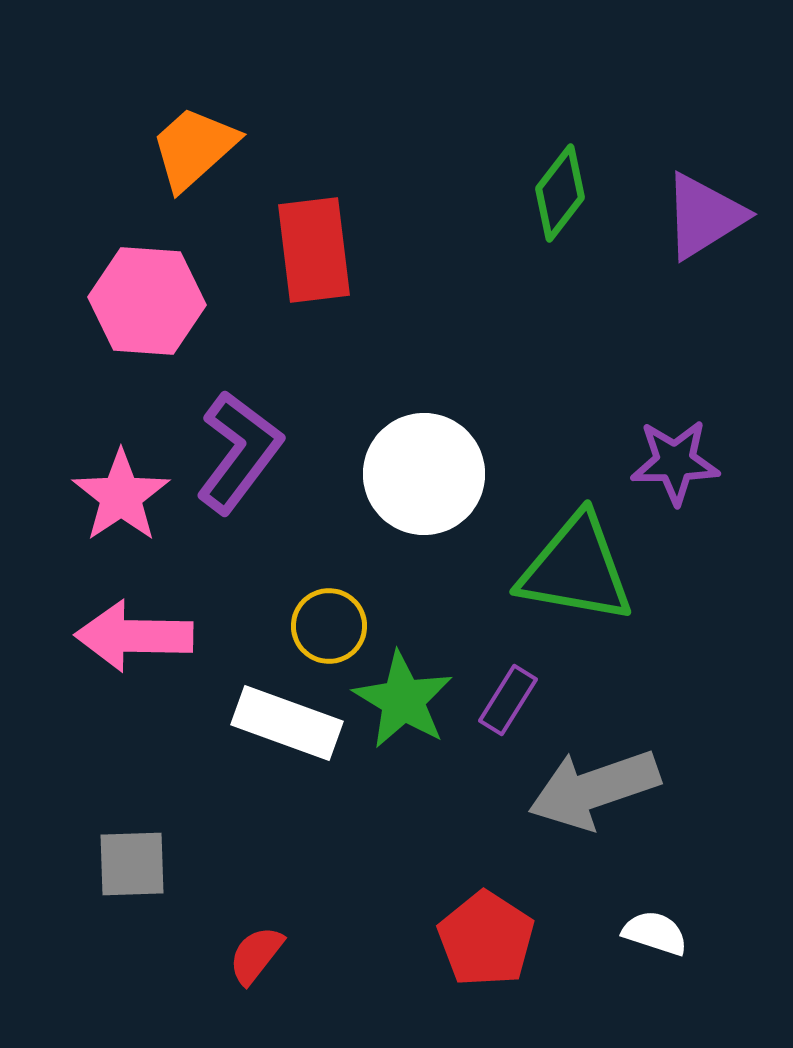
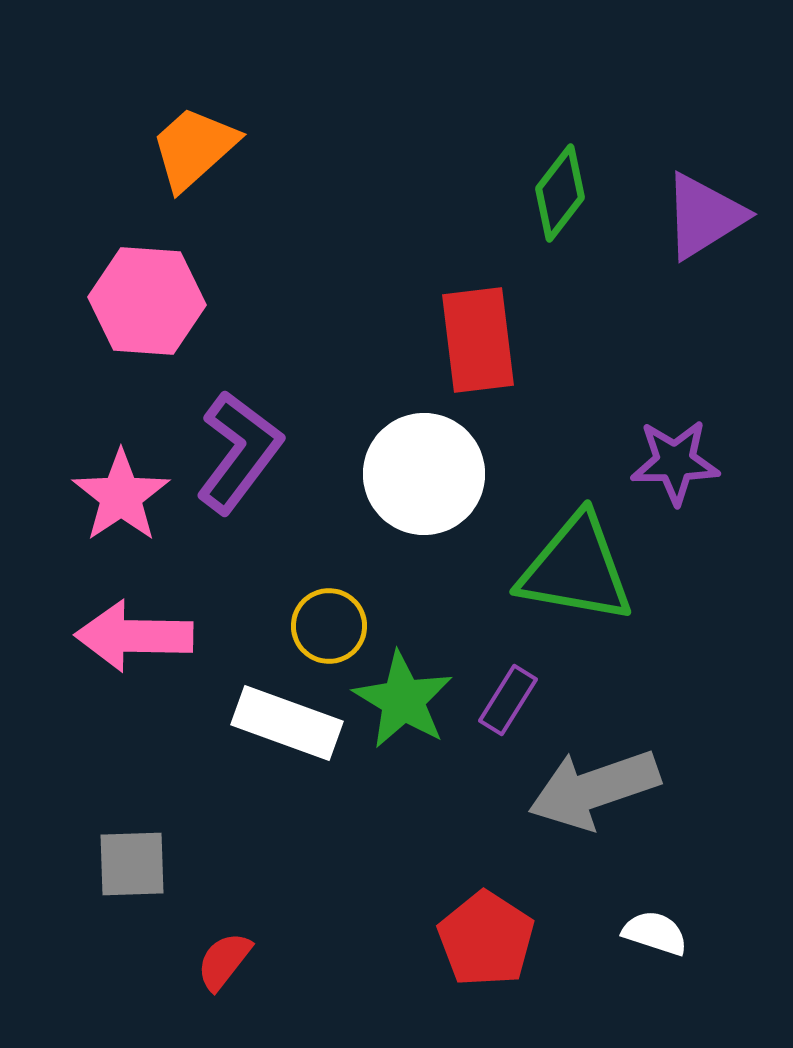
red rectangle: moved 164 px right, 90 px down
red semicircle: moved 32 px left, 6 px down
